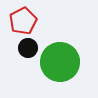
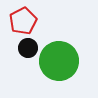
green circle: moved 1 px left, 1 px up
